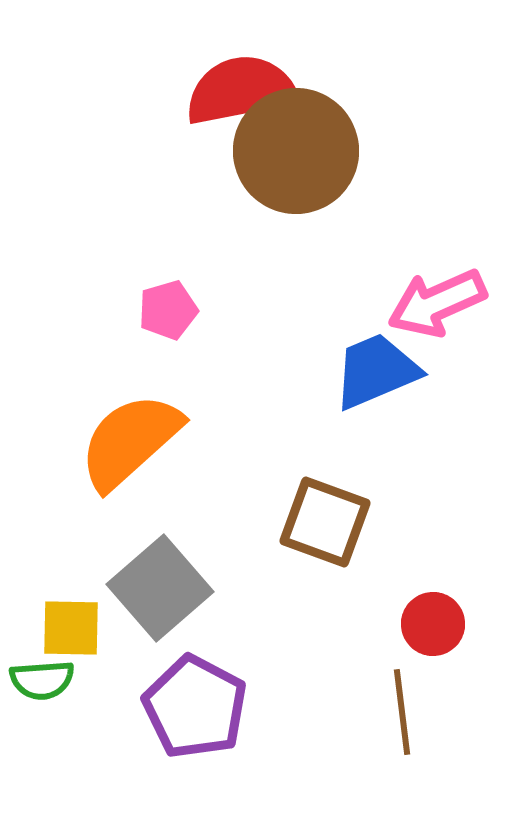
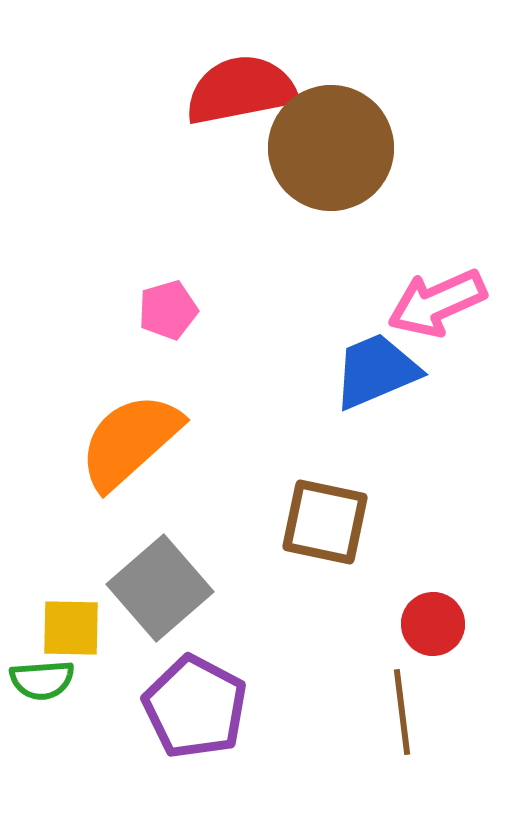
brown circle: moved 35 px right, 3 px up
brown square: rotated 8 degrees counterclockwise
